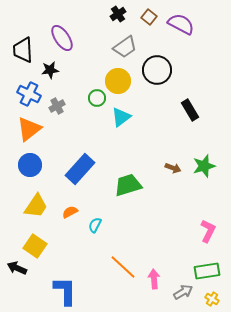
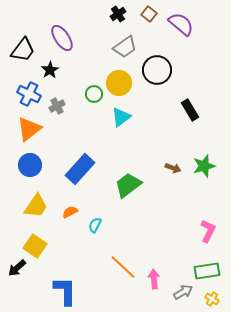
brown square: moved 3 px up
purple semicircle: rotated 12 degrees clockwise
black trapezoid: rotated 140 degrees counterclockwise
black star: rotated 24 degrees counterclockwise
yellow circle: moved 1 px right, 2 px down
green circle: moved 3 px left, 4 px up
green trapezoid: rotated 20 degrees counterclockwise
black arrow: rotated 66 degrees counterclockwise
